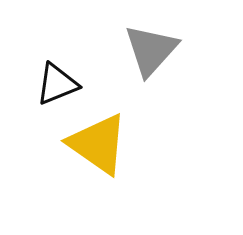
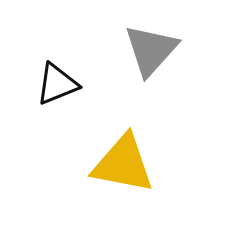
yellow triangle: moved 25 px right, 20 px down; rotated 24 degrees counterclockwise
